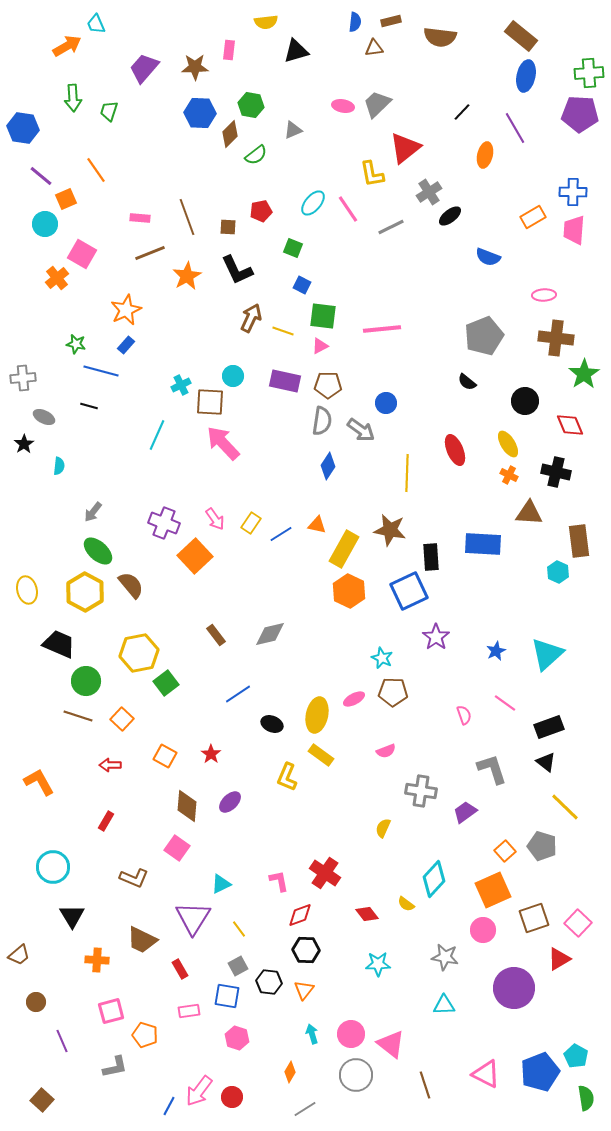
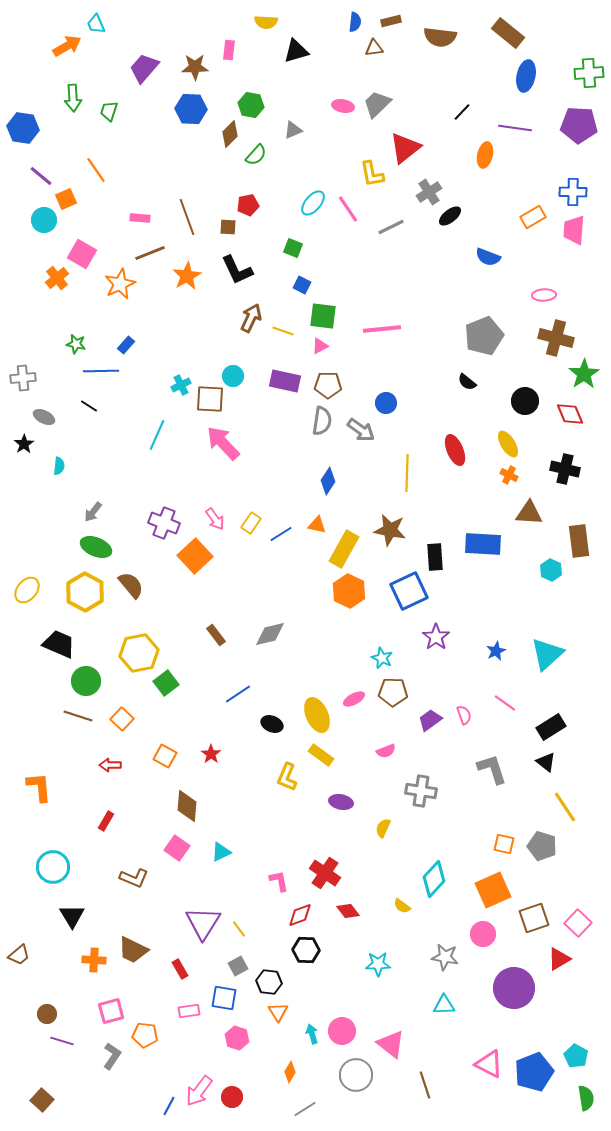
yellow semicircle at (266, 22): rotated 10 degrees clockwise
brown rectangle at (521, 36): moved 13 px left, 3 px up
blue hexagon at (200, 113): moved 9 px left, 4 px up
purple pentagon at (580, 114): moved 1 px left, 11 px down
purple line at (515, 128): rotated 52 degrees counterclockwise
green semicircle at (256, 155): rotated 10 degrees counterclockwise
red pentagon at (261, 211): moved 13 px left, 6 px up
cyan circle at (45, 224): moved 1 px left, 4 px up
orange star at (126, 310): moved 6 px left, 26 px up
brown cross at (556, 338): rotated 8 degrees clockwise
blue line at (101, 371): rotated 16 degrees counterclockwise
brown square at (210, 402): moved 3 px up
black line at (89, 406): rotated 18 degrees clockwise
red diamond at (570, 425): moved 11 px up
blue diamond at (328, 466): moved 15 px down
black cross at (556, 472): moved 9 px right, 3 px up
green ellipse at (98, 551): moved 2 px left, 4 px up; rotated 20 degrees counterclockwise
black rectangle at (431, 557): moved 4 px right
cyan hexagon at (558, 572): moved 7 px left, 2 px up
yellow ellipse at (27, 590): rotated 52 degrees clockwise
yellow ellipse at (317, 715): rotated 36 degrees counterclockwise
black rectangle at (549, 727): moved 2 px right; rotated 12 degrees counterclockwise
orange L-shape at (39, 782): moved 5 px down; rotated 24 degrees clockwise
purple ellipse at (230, 802): moved 111 px right; rotated 55 degrees clockwise
yellow line at (565, 807): rotated 12 degrees clockwise
purple trapezoid at (465, 812): moved 35 px left, 92 px up
orange square at (505, 851): moved 1 px left, 7 px up; rotated 35 degrees counterclockwise
cyan triangle at (221, 884): moved 32 px up
yellow semicircle at (406, 904): moved 4 px left, 2 px down
red diamond at (367, 914): moved 19 px left, 3 px up
purple triangle at (193, 918): moved 10 px right, 5 px down
pink circle at (483, 930): moved 4 px down
brown trapezoid at (142, 940): moved 9 px left, 10 px down
orange cross at (97, 960): moved 3 px left
orange triangle at (304, 990): moved 26 px left, 22 px down; rotated 10 degrees counterclockwise
blue square at (227, 996): moved 3 px left, 2 px down
brown circle at (36, 1002): moved 11 px right, 12 px down
pink circle at (351, 1034): moved 9 px left, 3 px up
orange pentagon at (145, 1035): rotated 10 degrees counterclockwise
purple line at (62, 1041): rotated 50 degrees counterclockwise
gray L-shape at (115, 1067): moved 3 px left, 11 px up; rotated 44 degrees counterclockwise
blue pentagon at (540, 1072): moved 6 px left
pink triangle at (486, 1074): moved 3 px right, 10 px up
